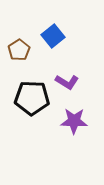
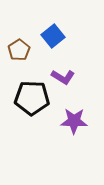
purple L-shape: moved 4 px left, 5 px up
